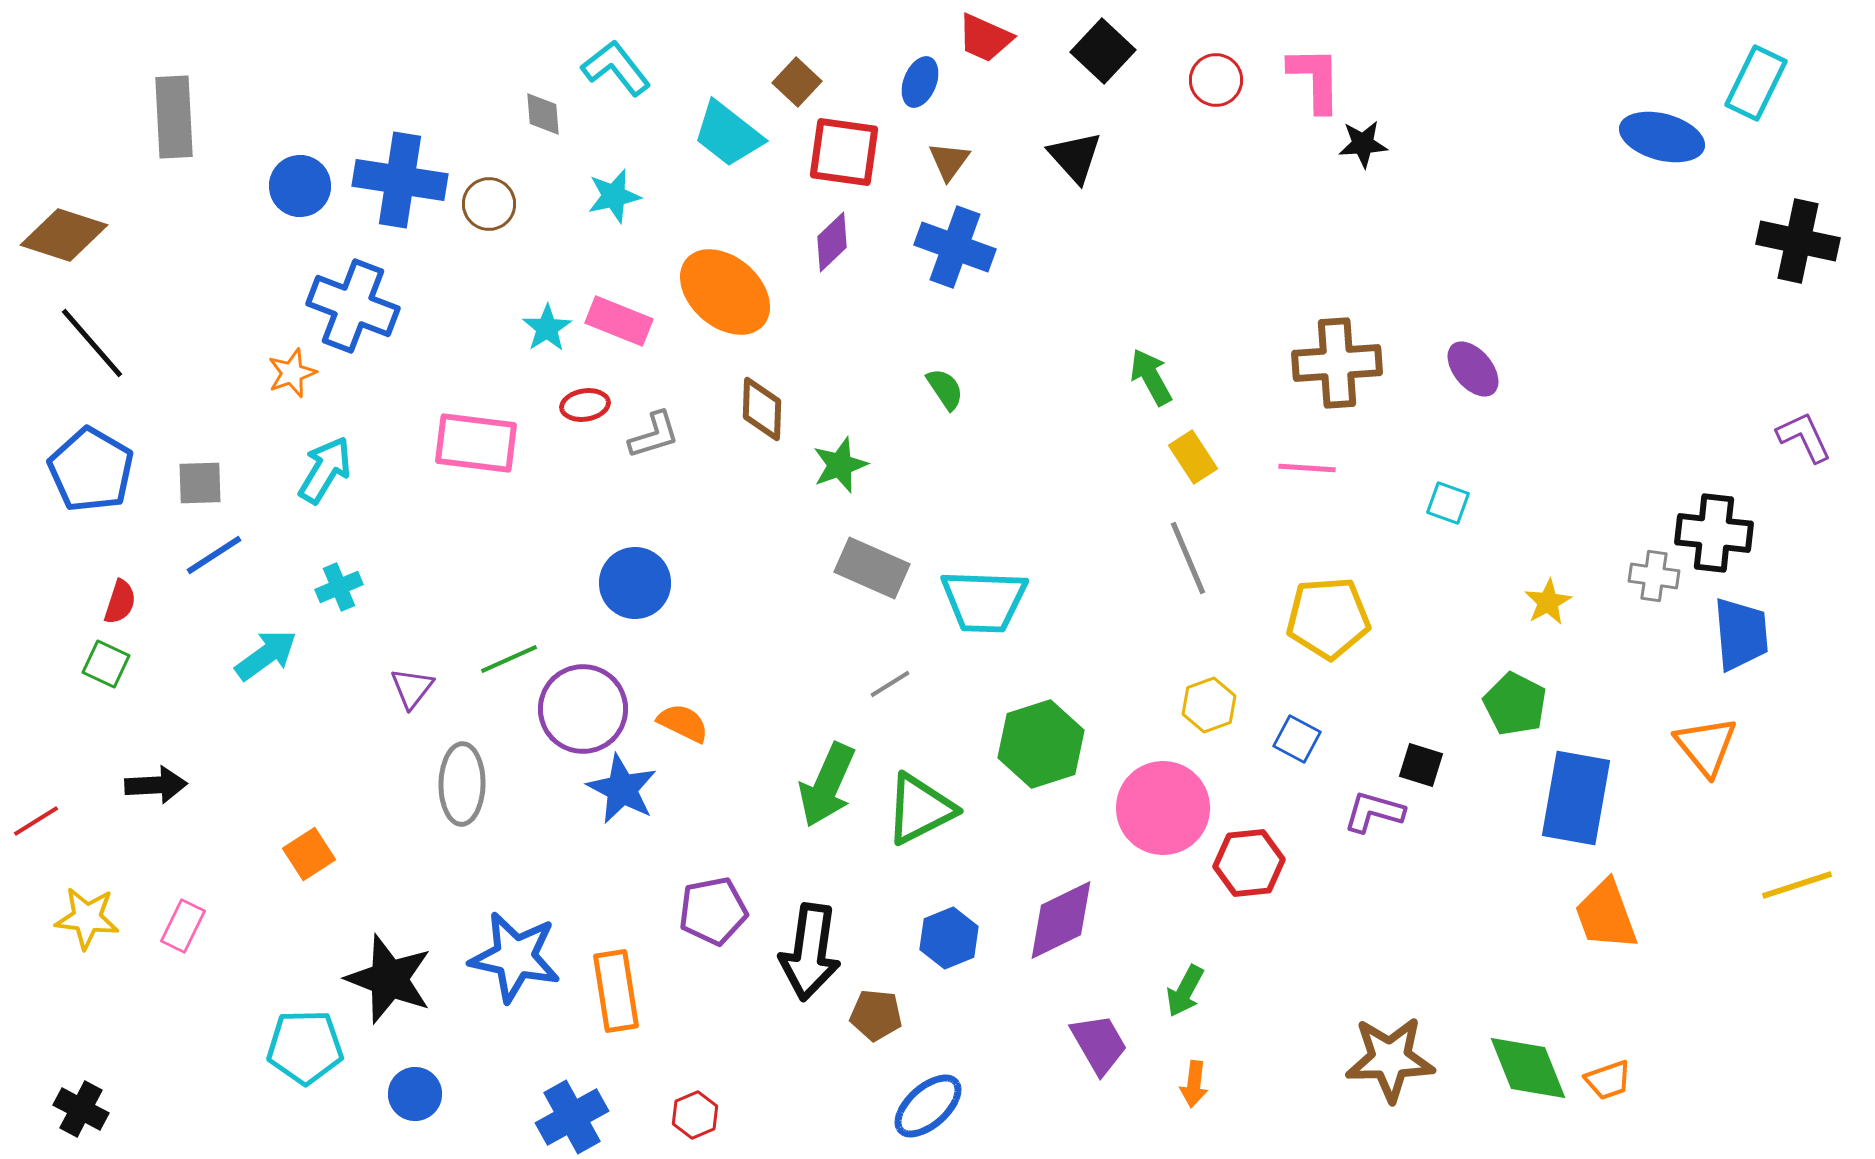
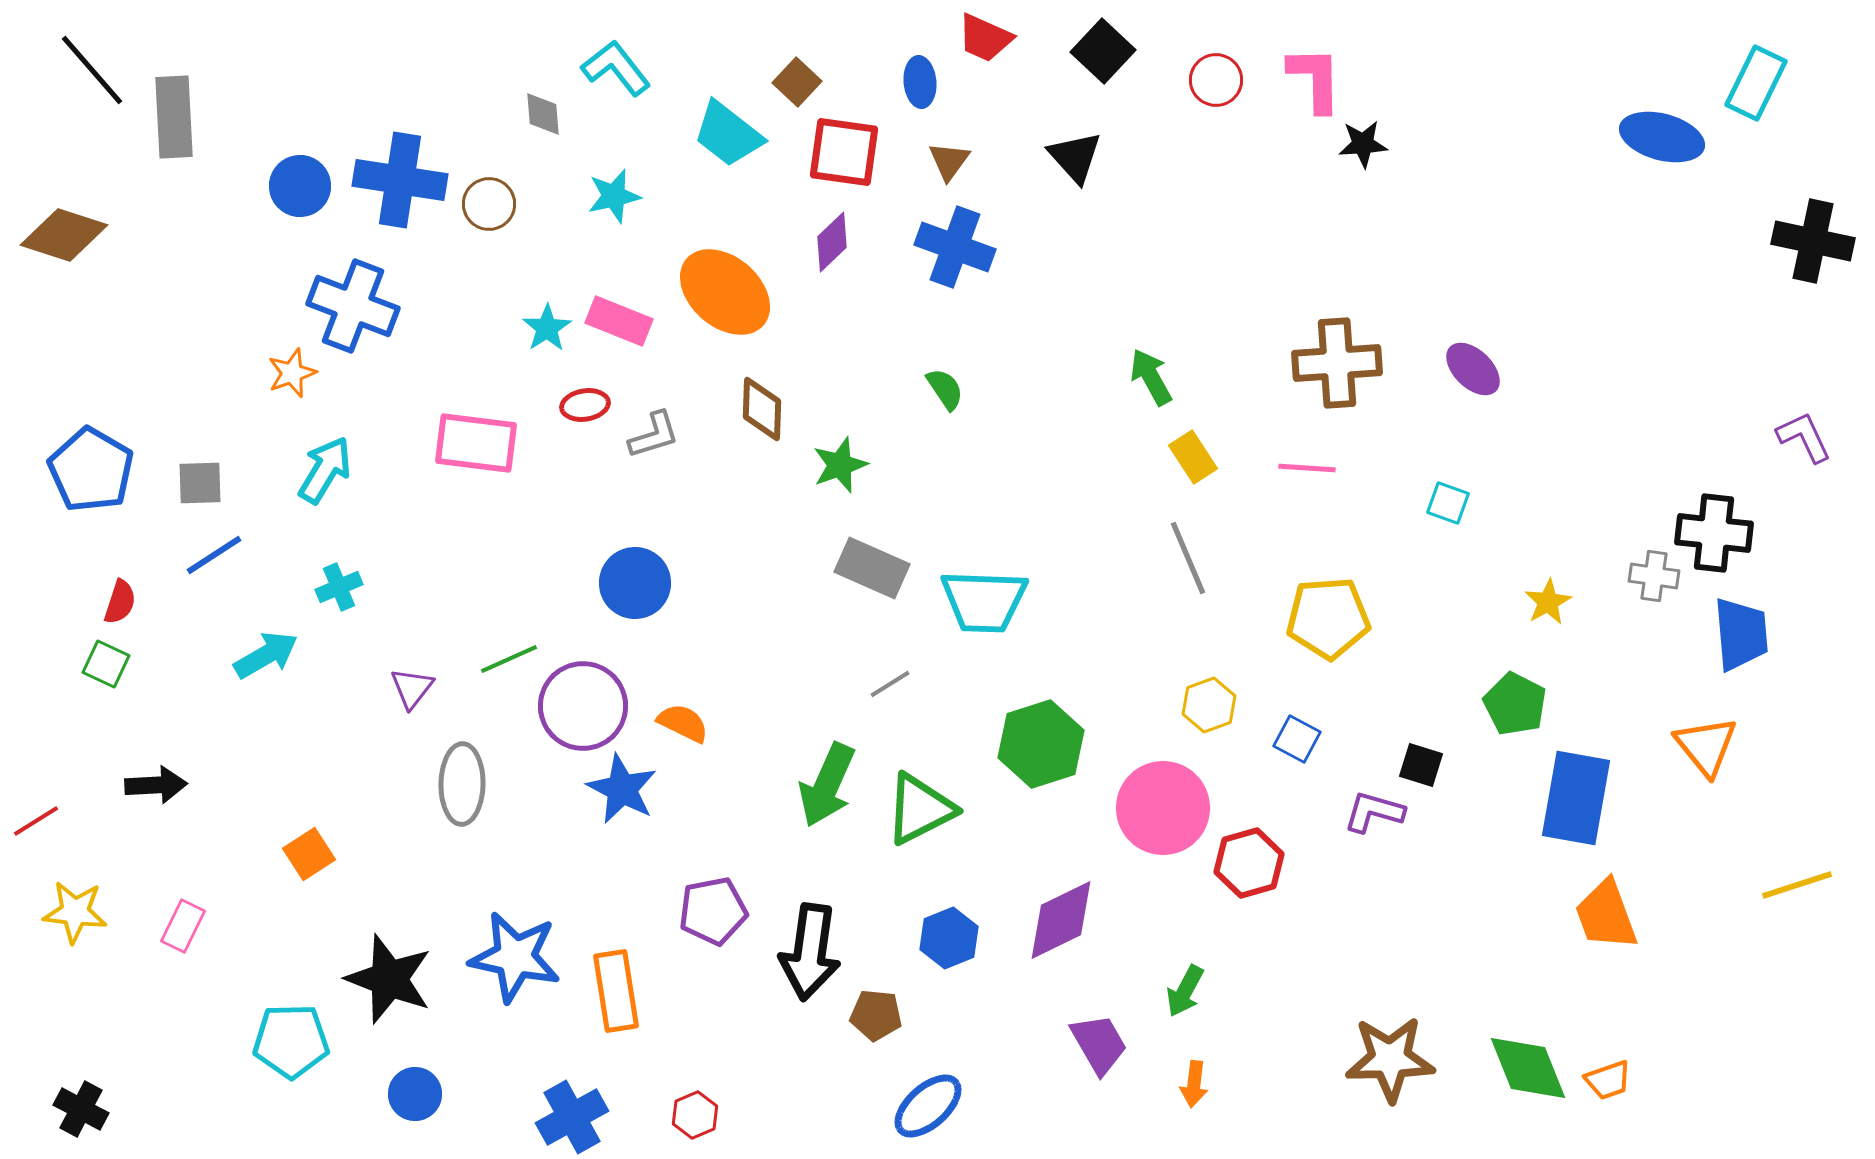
blue ellipse at (920, 82): rotated 27 degrees counterclockwise
black cross at (1798, 241): moved 15 px right
black line at (92, 343): moved 273 px up
purple ellipse at (1473, 369): rotated 6 degrees counterclockwise
cyan arrow at (266, 655): rotated 6 degrees clockwise
purple circle at (583, 709): moved 3 px up
red hexagon at (1249, 863): rotated 10 degrees counterclockwise
yellow star at (87, 918): moved 12 px left, 6 px up
cyan pentagon at (305, 1047): moved 14 px left, 6 px up
